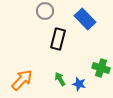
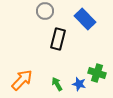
green cross: moved 4 px left, 5 px down
green arrow: moved 3 px left, 5 px down
